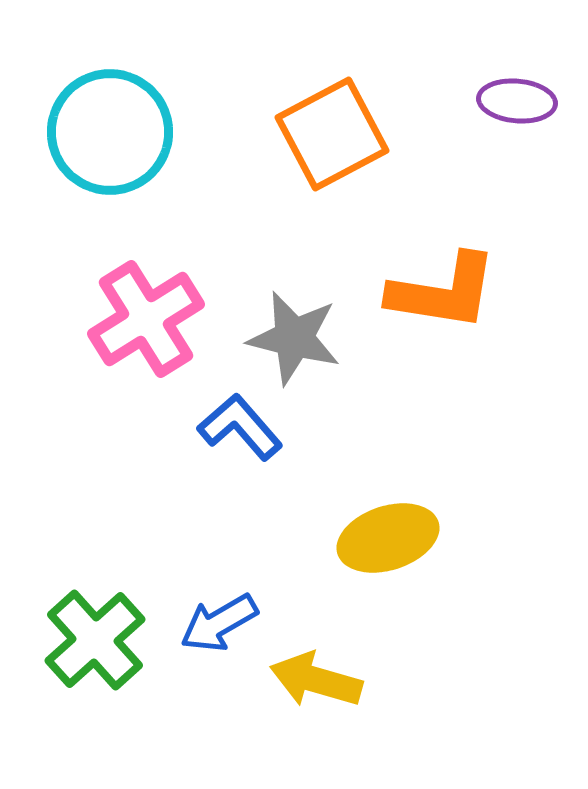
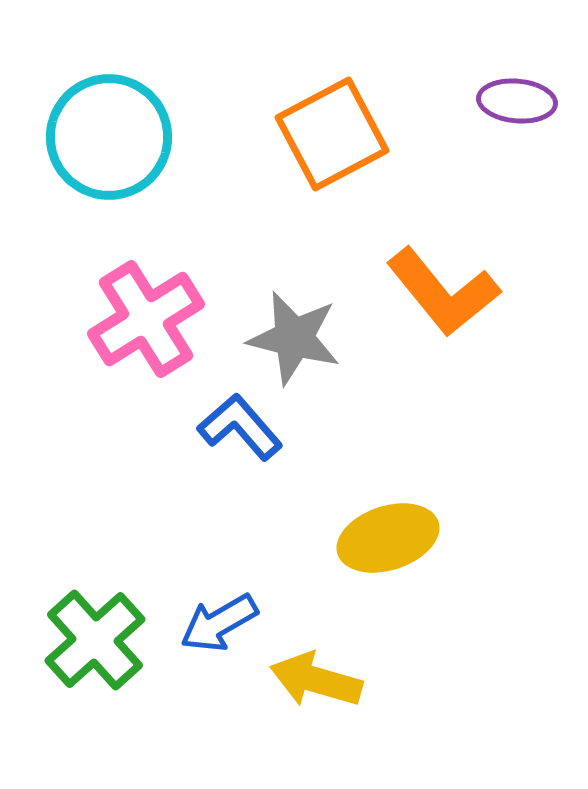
cyan circle: moved 1 px left, 5 px down
orange L-shape: rotated 42 degrees clockwise
